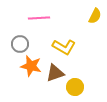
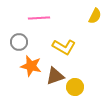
gray circle: moved 1 px left, 2 px up
brown triangle: moved 3 px down
